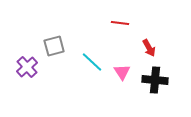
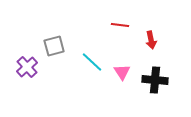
red line: moved 2 px down
red arrow: moved 2 px right, 8 px up; rotated 18 degrees clockwise
